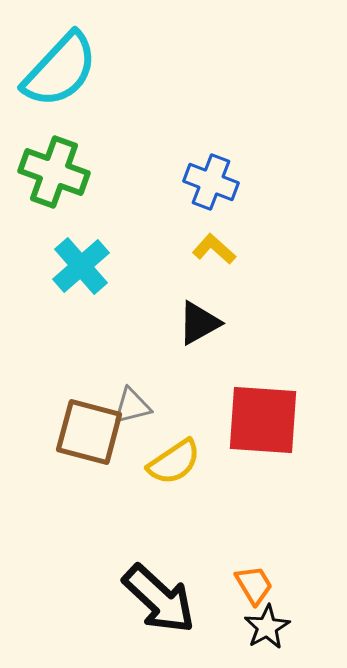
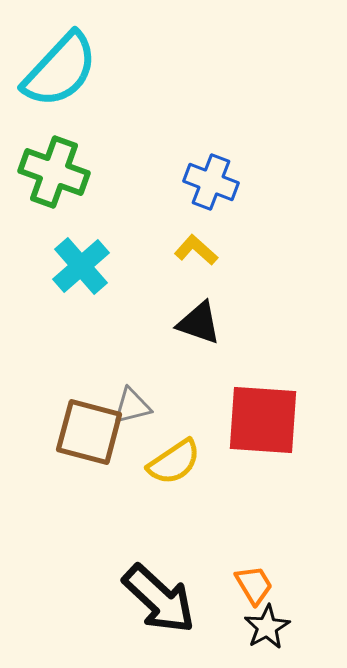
yellow L-shape: moved 18 px left, 1 px down
black triangle: rotated 48 degrees clockwise
